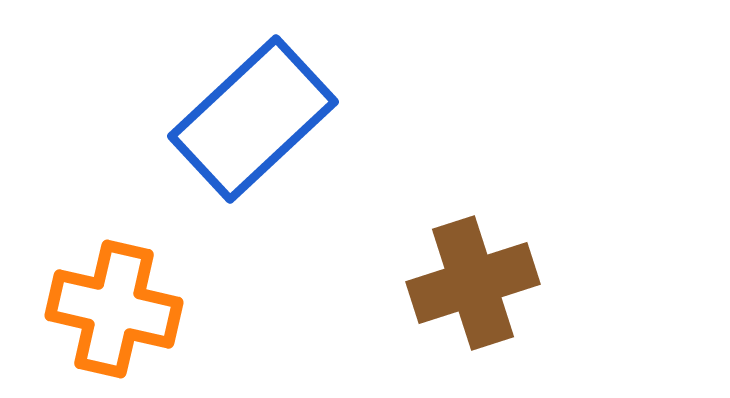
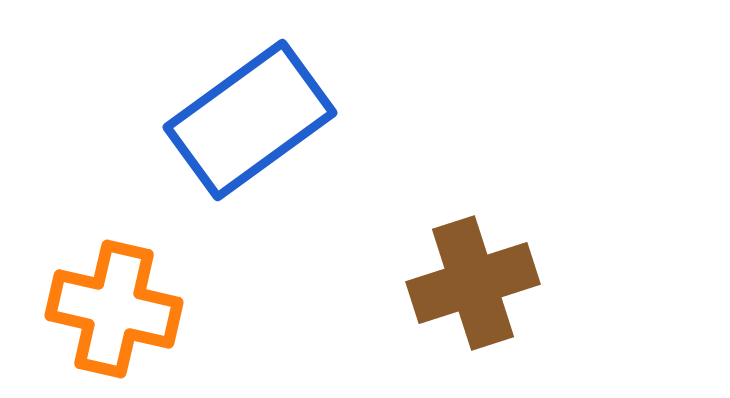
blue rectangle: moved 3 px left, 1 px down; rotated 7 degrees clockwise
